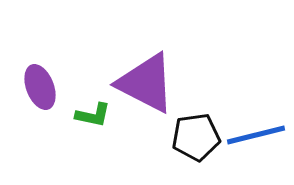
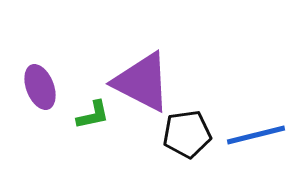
purple triangle: moved 4 px left, 1 px up
green L-shape: rotated 24 degrees counterclockwise
black pentagon: moved 9 px left, 3 px up
